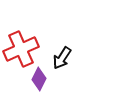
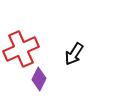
black arrow: moved 12 px right, 4 px up
